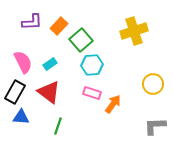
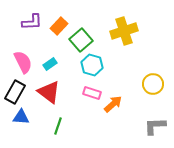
yellow cross: moved 10 px left
cyan hexagon: rotated 20 degrees clockwise
orange arrow: rotated 12 degrees clockwise
